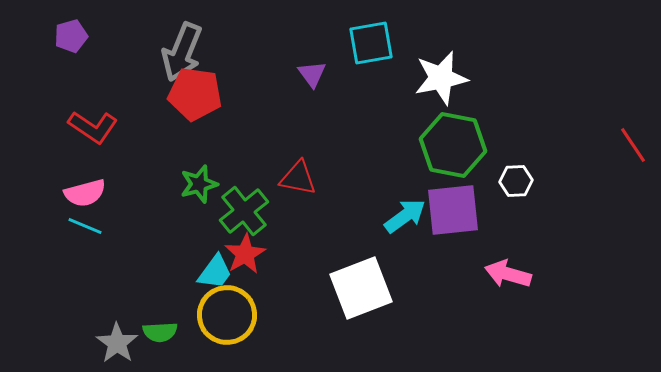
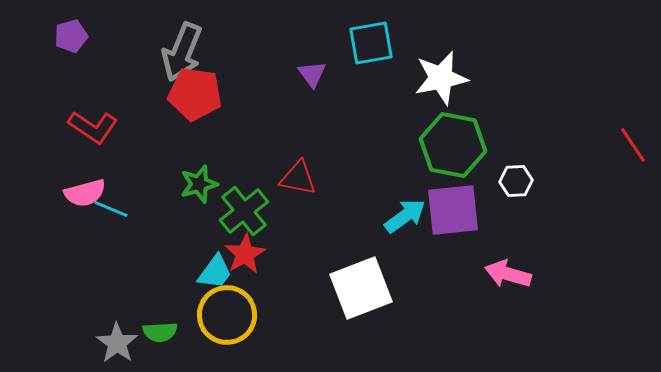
cyan line: moved 26 px right, 17 px up
